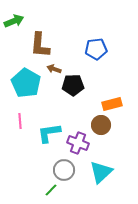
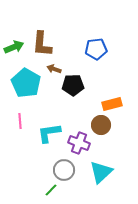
green arrow: moved 26 px down
brown L-shape: moved 2 px right, 1 px up
purple cross: moved 1 px right
